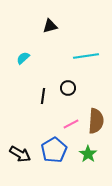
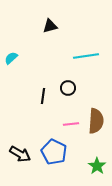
cyan semicircle: moved 12 px left
pink line: rotated 21 degrees clockwise
blue pentagon: moved 2 px down; rotated 15 degrees counterclockwise
green star: moved 9 px right, 12 px down
